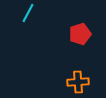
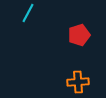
red pentagon: moved 1 px left, 1 px down
